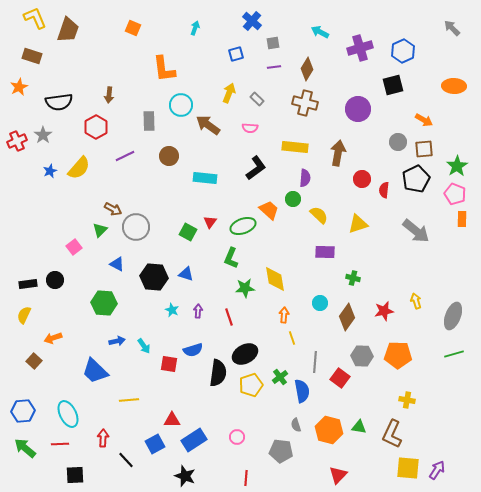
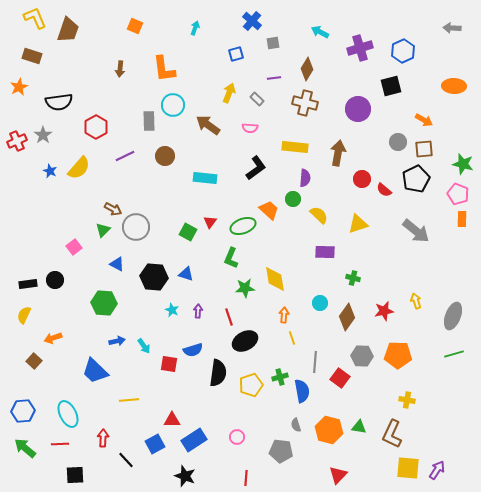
orange square at (133, 28): moved 2 px right, 2 px up
gray arrow at (452, 28): rotated 42 degrees counterclockwise
purple line at (274, 67): moved 11 px down
black square at (393, 85): moved 2 px left, 1 px down
brown arrow at (109, 95): moved 11 px right, 26 px up
cyan circle at (181, 105): moved 8 px left
brown circle at (169, 156): moved 4 px left
green star at (457, 166): moved 6 px right, 2 px up; rotated 25 degrees counterclockwise
blue star at (50, 171): rotated 24 degrees counterclockwise
red semicircle at (384, 190): rotated 56 degrees counterclockwise
pink pentagon at (455, 194): moved 3 px right
green triangle at (100, 230): moved 3 px right
black ellipse at (245, 354): moved 13 px up
green cross at (280, 377): rotated 21 degrees clockwise
